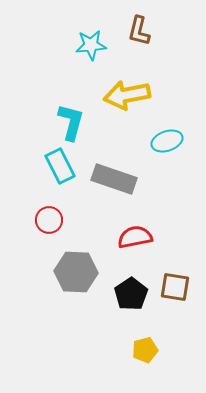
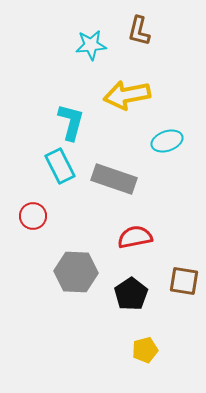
red circle: moved 16 px left, 4 px up
brown square: moved 9 px right, 6 px up
